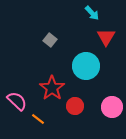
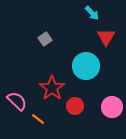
gray square: moved 5 px left, 1 px up; rotated 16 degrees clockwise
